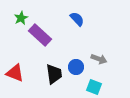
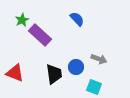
green star: moved 1 px right, 2 px down
